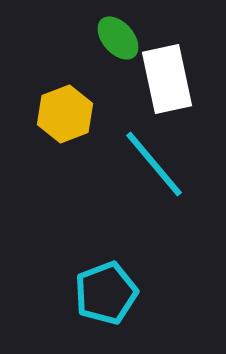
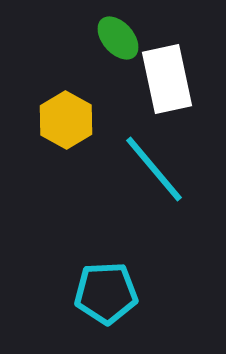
yellow hexagon: moved 1 px right, 6 px down; rotated 10 degrees counterclockwise
cyan line: moved 5 px down
cyan pentagon: rotated 18 degrees clockwise
